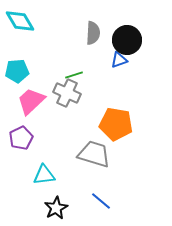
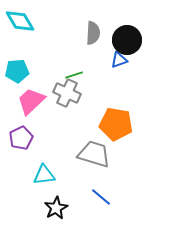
blue line: moved 4 px up
